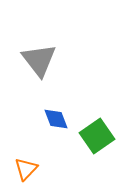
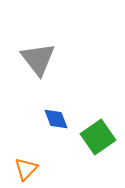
gray triangle: moved 1 px left, 1 px up
green square: moved 1 px right, 1 px down
